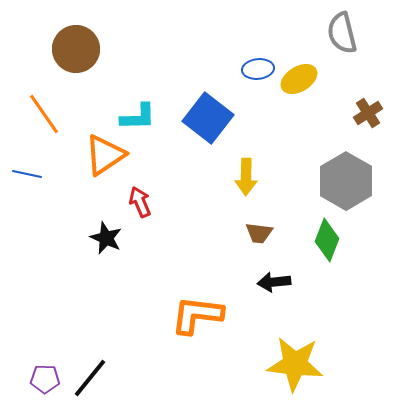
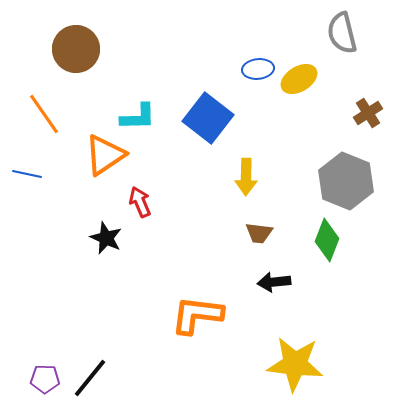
gray hexagon: rotated 8 degrees counterclockwise
